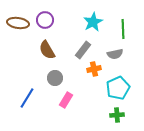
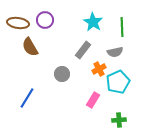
cyan star: rotated 12 degrees counterclockwise
green line: moved 1 px left, 2 px up
brown semicircle: moved 17 px left, 3 px up
gray semicircle: moved 2 px up
orange cross: moved 5 px right; rotated 16 degrees counterclockwise
gray circle: moved 7 px right, 4 px up
cyan pentagon: moved 6 px up
pink rectangle: moved 27 px right
green cross: moved 2 px right, 5 px down
